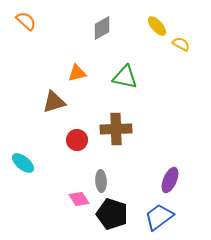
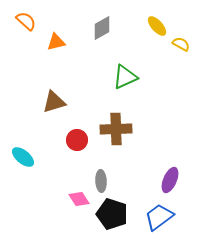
orange triangle: moved 21 px left, 31 px up
green triangle: rotated 36 degrees counterclockwise
cyan ellipse: moved 6 px up
